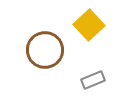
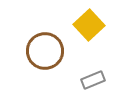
brown circle: moved 1 px down
